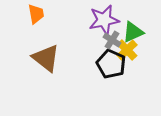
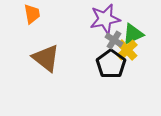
orange trapezoid: moved 4 px left
purple star: moved 1 px right, 1 px up
green triangle: moved 2 px down
gray cross: moved 2 px right
black pentagon: rotated 12 degrees clockwise
